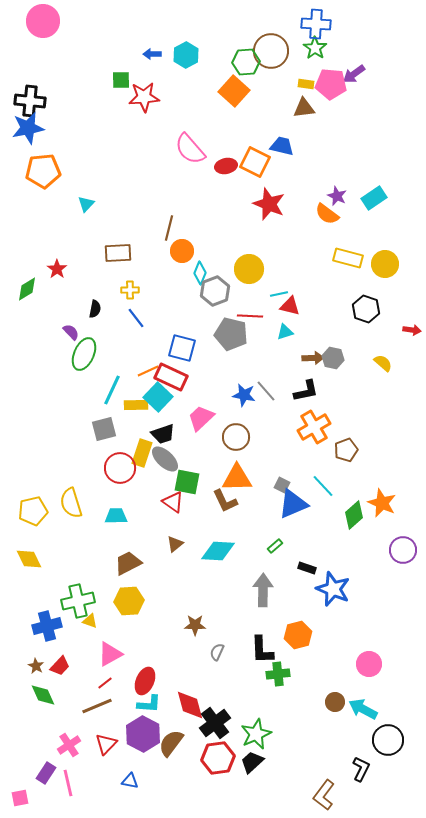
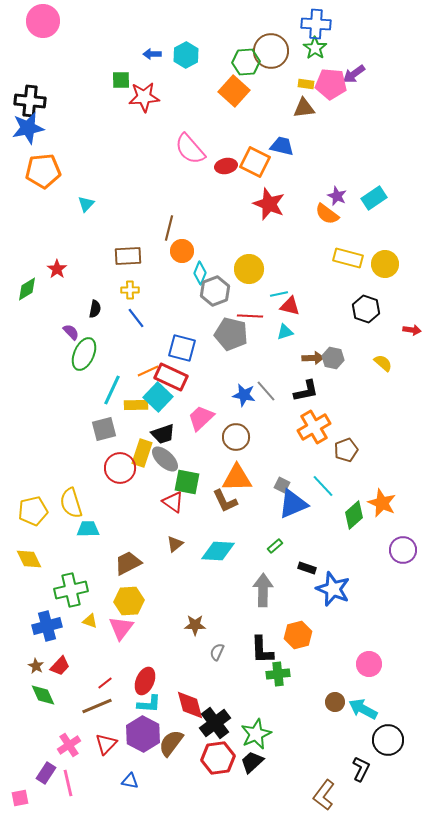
brown rectangle at (118, 253): moved 10 px right, 3 px down
cyan trapezoid at (116, 516): moved 28 px left, 13 px down
green cross at (78, 601): moved 7 px left, 11 px up
pink triangle at (110, 654): moved 11 px right, 26 px up; rotated 24 degrees counterclockwise
